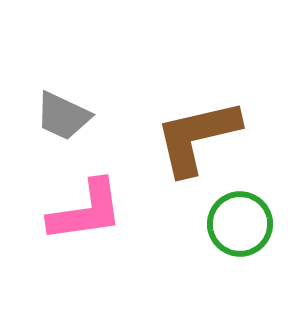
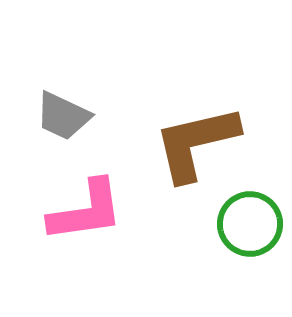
brown L-shape: moved 1 px left, 6 px down
green circle: moved 10 px right
